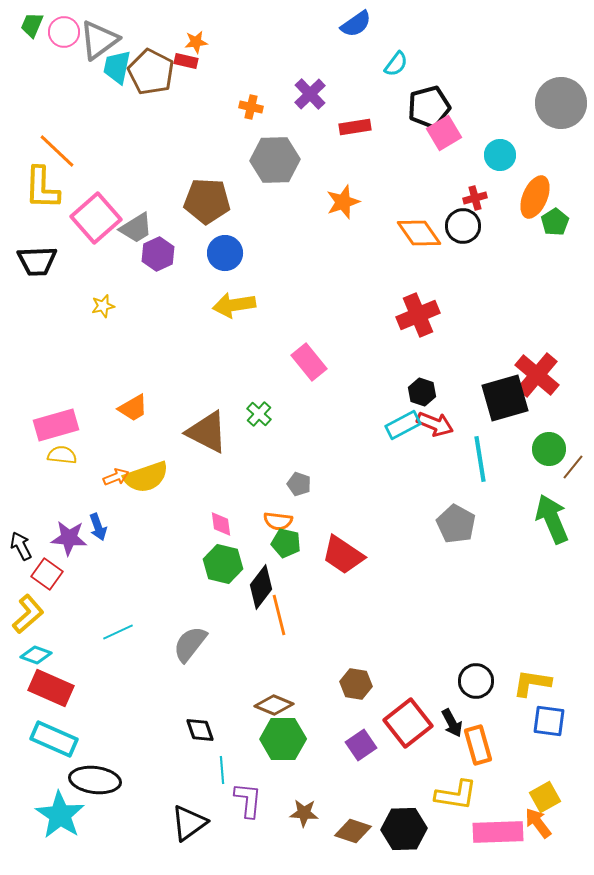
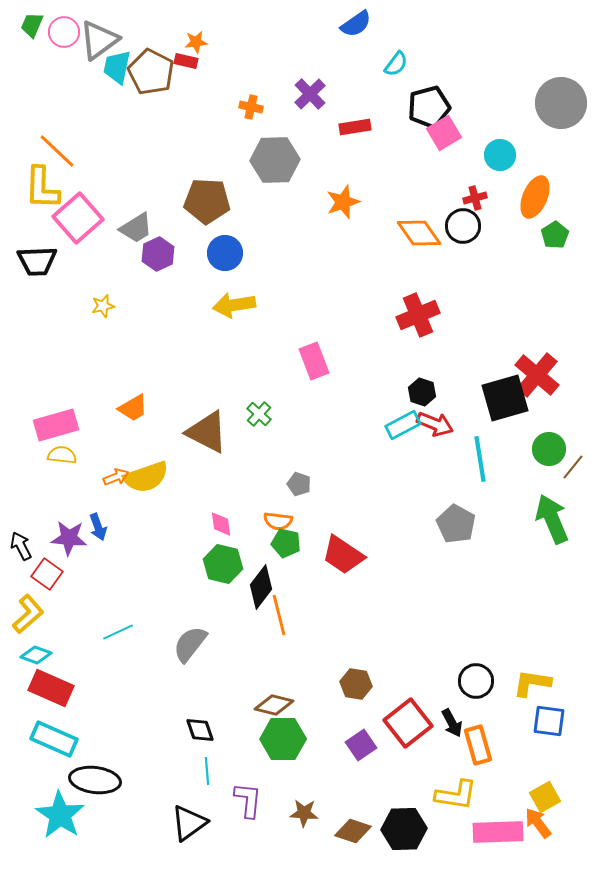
pink square at (96, 218): moved 18 px left
green pentagon at (555, 222): moved 13 px down
pink rectangle at (309, 362): moved 5 px right, 1 px up; rotated 18 degrees clockwise
brown diamond at (274, 705): rotated 9 degrees counterclockwise
cyan line at (222, 770): moved 15 px left, 1 px down
